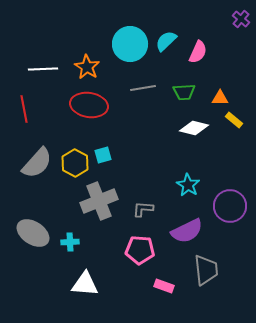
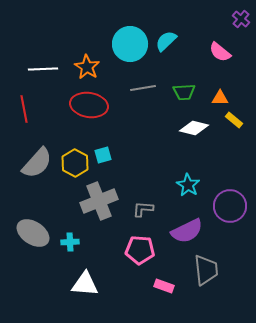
pink semicircle: moved 22 px right; rotated 105 degrees clockwise
